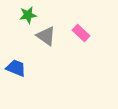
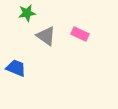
green star: moved 1 px left, 2 px up
pink rectangle: moved 1 px left, 1 px down; rotated 18 degrees counterclockwise
